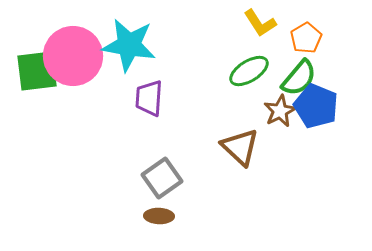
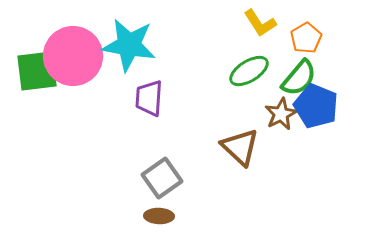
brown star: moved 1 px right, 3 px down
